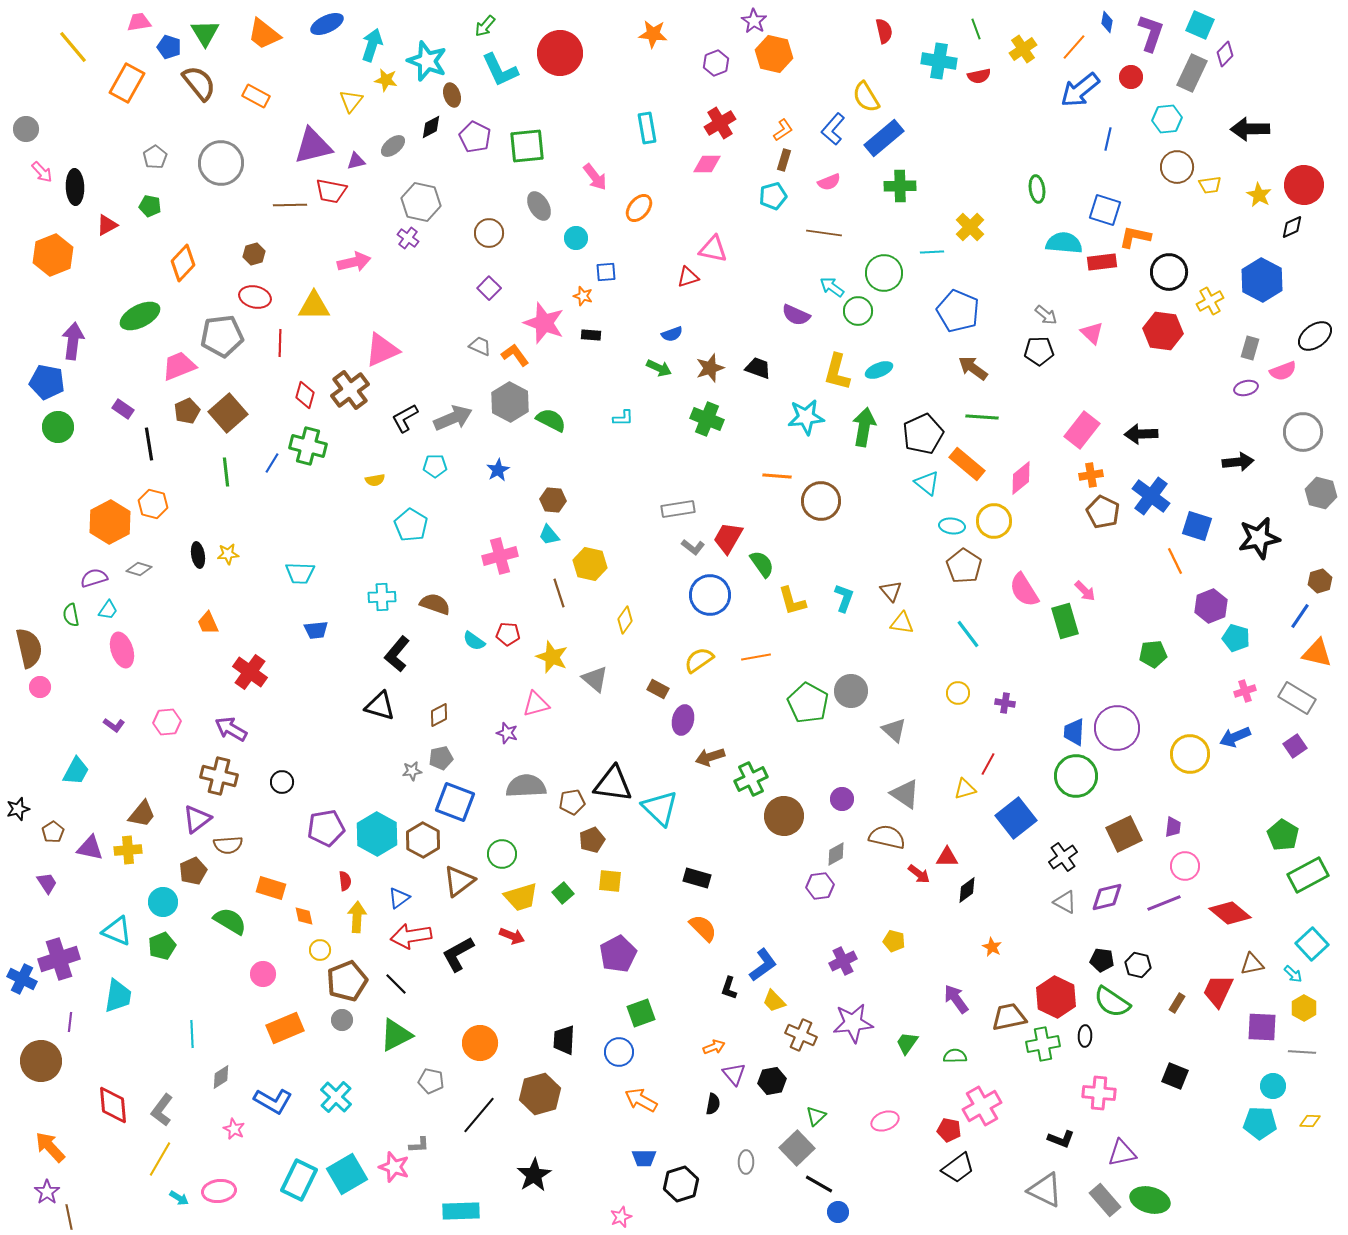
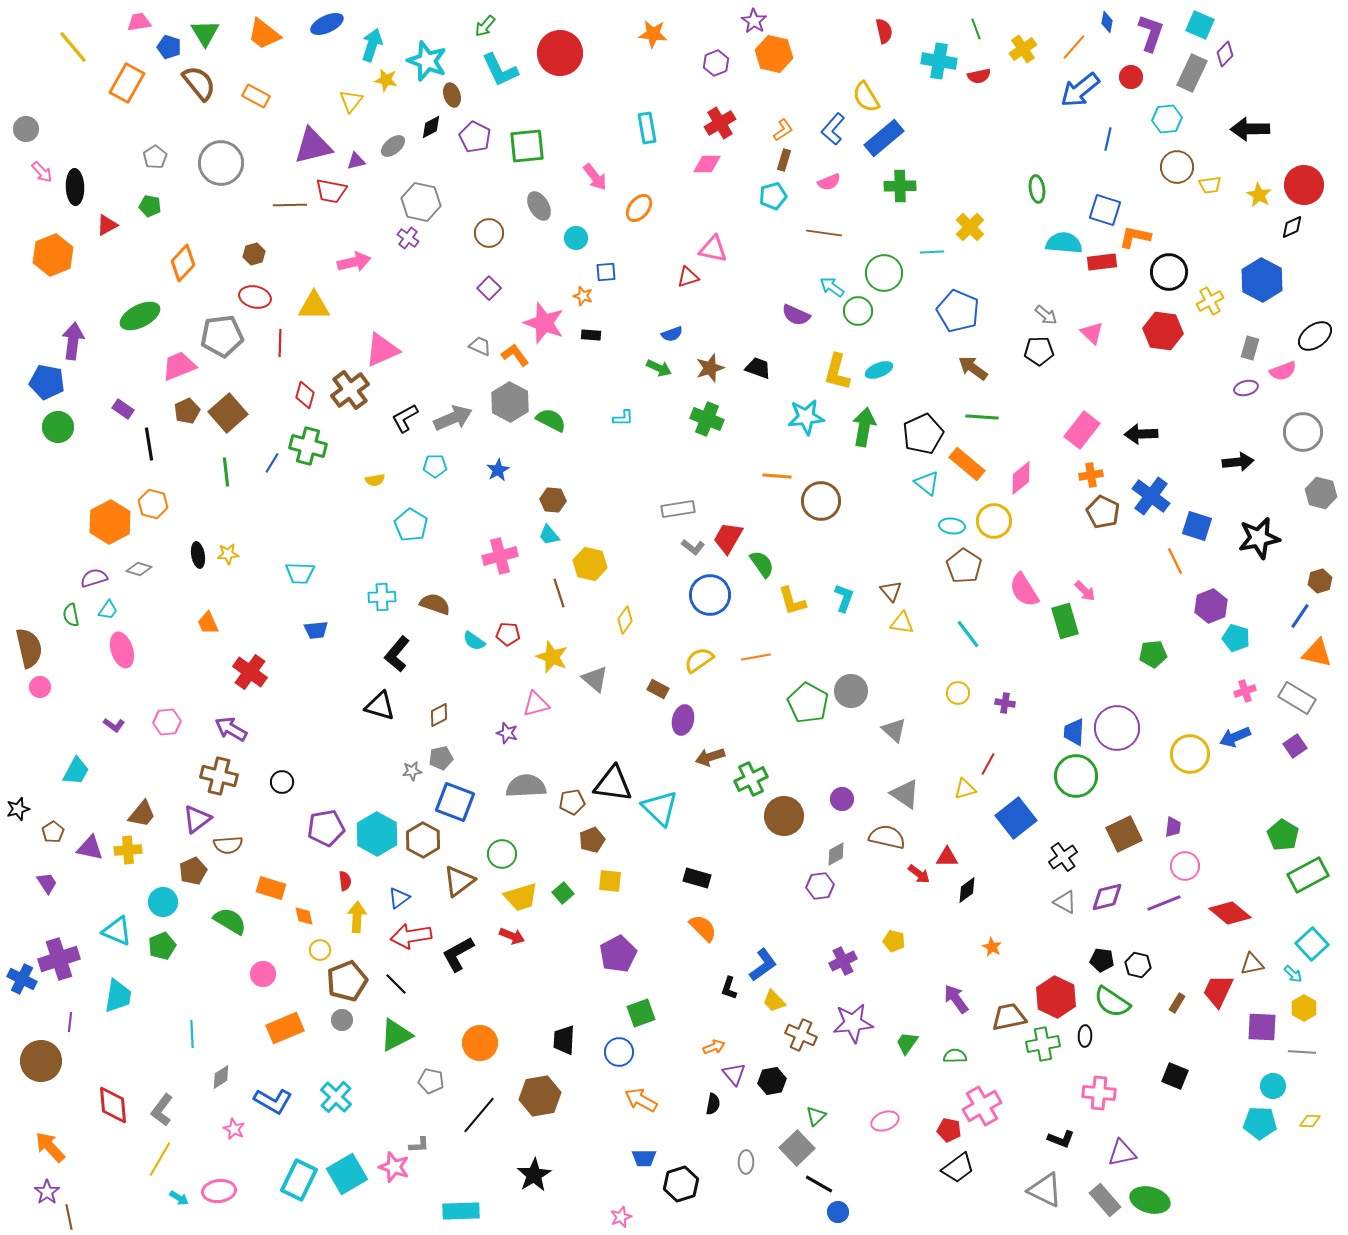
brown hexagon at (540, 1094): moved 2 px down; rotated 6 degrees clockwise
